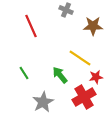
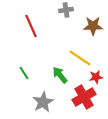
gray cross: rotated 32 degrees counterclockwise
